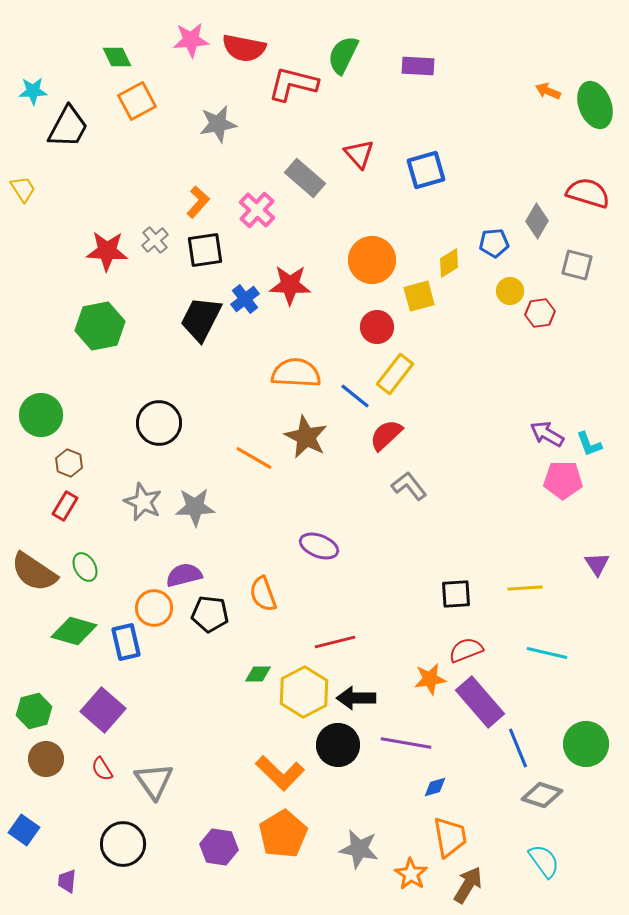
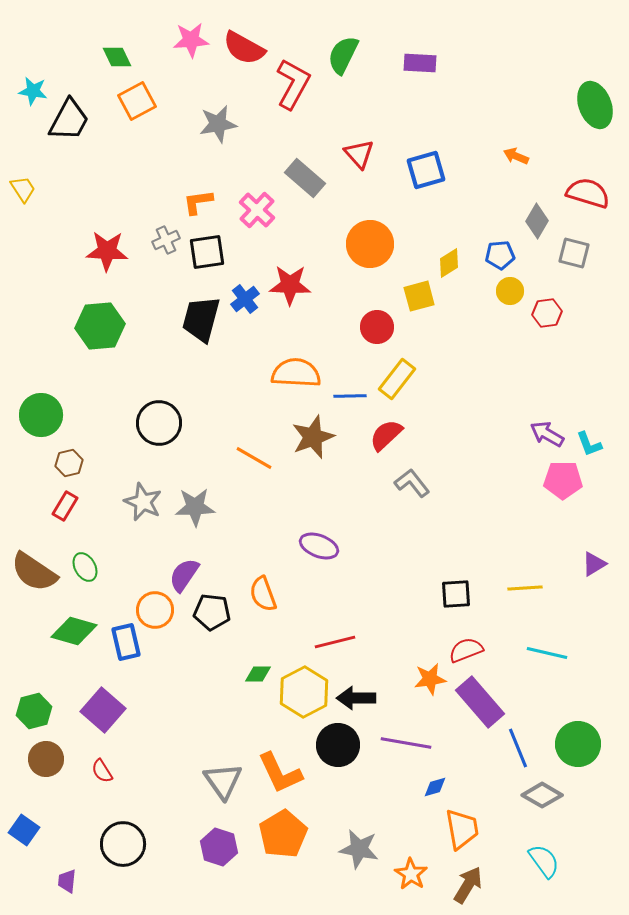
red semicircle at (244, 48): rotated 18 degrees clockwise
purple rectangle at (418, 66): moved 2 px right, 3 px up
red L-shape at (293, 84): rotated 105 degrees clockwise
cyan star at (33, 91): rotated 12 degrees clockwise
orange arrow at (548, 91): moved 32 px left, 65 px down
black trapezoid at (68, 127): moved 1 px right, 7 px up
orange L-shape at (198, 202): rotated 140 degrees counterclockwise
gray cross at (155, 240): moved 11 px right; rotated 16 degrees clockwise
blue pentagon at (494, 243): moved 6 px right, 12 px down
black square at (205, 250): moved 2 px right, 2 px down
orange circle at (372, 260): moved 2 px left, 16 px up
gray square at (577, 265): moved 3 px left, 12 px up
red hexagon at (540, 313): moved 7 px right
black trapezoid at (201, 319): rotated 12 degrees counterclockwise
green hexagon at (100, 326): rotated 6 degrees clockwise
yellow rectangle at (395, 374): moved 2 px right, 5 px down
blue line at (355, 396): moved 5 px left; rotated 40 degrees counterclockwise
brown star at (306, 437): moved 7 px right; rotated 24 degrees clockwise
brown hexagon at (69, 463): rotated 24 degrees clockwise
gray L-shape at (409, 486): moved 3 px right, 3 px up
purple triangle at (597, 564): moved 3 px left; rotated 32 degrees clockwise
purple semicircle at (184, 575): rotated 42 degrees counterclockwise
orange circle at (154, 608): moved 1 px right, 2 px down
black pentagon at (210, 614): moved 2 px right, 2 px up
green circle at (586, 744): moved 8 px left
red semicircle at (102, 769): moved 2 px down
orange L-shape at (280, 773): rotated 21 degrees clockwise
gray triangle at (154, 781): moved 69 px right
gray diamond at (542, 795): rotated 12 degrees clockwise
orange trapezoid at (450, 837): moved 12 px right, 8 px up
purple hexagon at (219, 847): rotated 9 degrees clockwise
